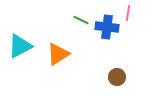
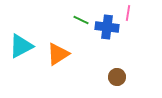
cyan triangle: moved 1 px right
